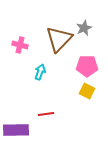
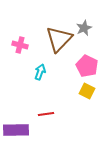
pink pentagon: rotated 25 degrees clockwise
